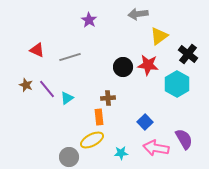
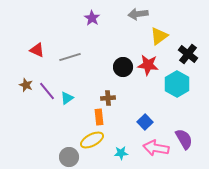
purple star: moved 3 px right, 2 px up
purple line: moved 2 px down
